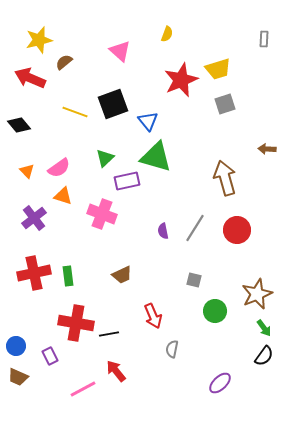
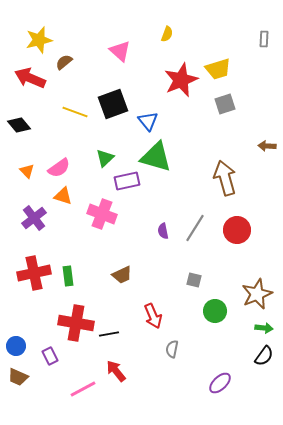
brown arrow at (267, 149): moved 3 px up
green arrow at (264, 328): rotated 48 degrees counterclockwise
